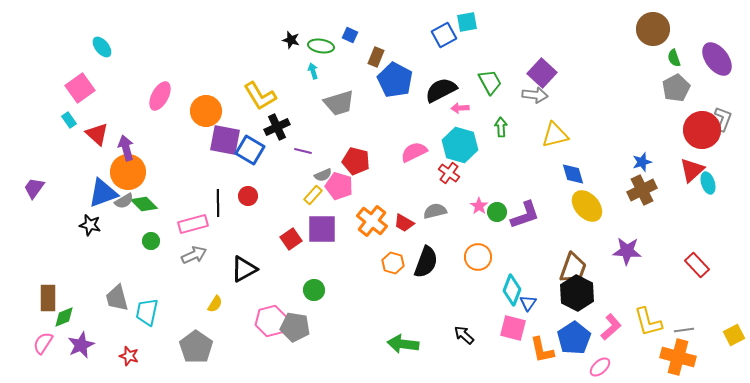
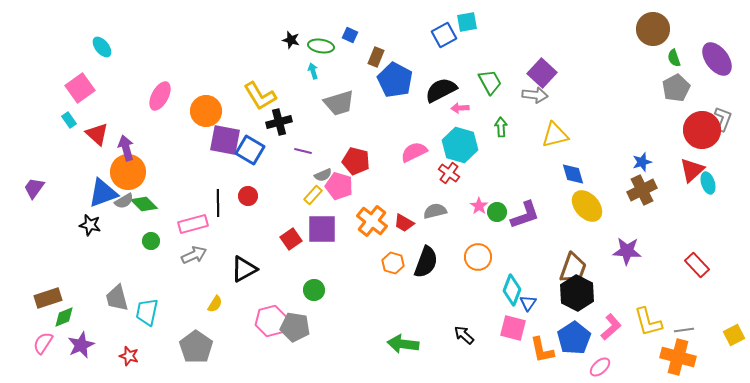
black cross at (277, 127): moved 2 px right, 5 px up; rotated 10 degrees clockwise
brown rectangle at (48, 298): rotated 72 degrees clockwise
